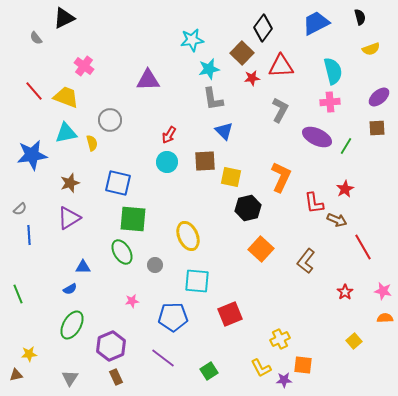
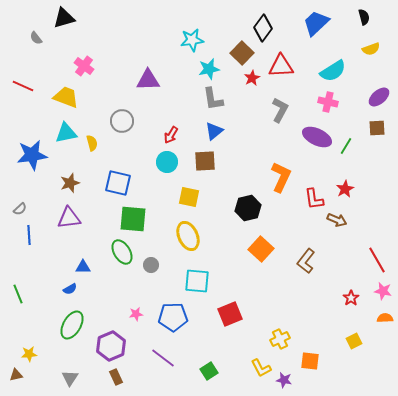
black semicircle at (360, 17): moved 4 px right
black triangle at (64, 18): rotated 10 degrees clockwise
blue trapezoid at (316, 23): rotated 16 degrees counterclockwise
cyan semicircle at (333, 71): rotated 72 degrees clockwise
red star at (252, 78): rotated 21 degrees counterclockwise
red line at (34, 91): moved 11 px left, 5 px up; rotated 25 degrees counterclockwise
pink cross at (330, 102): moved 2 px left; rotated 18 degrees clockwise
gray circle at (110, 120): moved 12 px right, 1 px down
blue triangle at (224, 131): moved 10 px left; rotated 36 degrees clockwise
red arrow at (169, 135): moved 2 px right
yellow square at (231, 177): moved 42 px left, 20 px down
red L-shape at (314, 203): moved 4 px up
purple triangle at (69, 218): rotated 25 degrees clockwise
red line at (363, 247): moved 14 px right, 13 px down
gray circle at (155, 265): moved 4 px left
red star at (345, 292): moved 6 px right, 6 px down
pink star at (132, 301): moved 4 px right, 13 px down
yellow square at (354, 341): rotated 14 degrees clockwise
orange square at (303, 365): moved 7 px right, 4 px up
purple star at (284, 380): rotated 14 degrees clockwise
